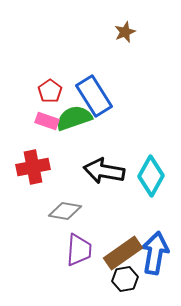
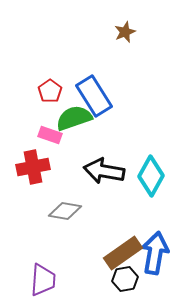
pink rectangle: moved 3 px right, 14 px down
purple trapezoid: moved 36 px left, 30 px down
